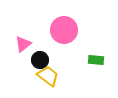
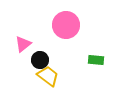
pink circle: moved 2 px right, 5 px up
